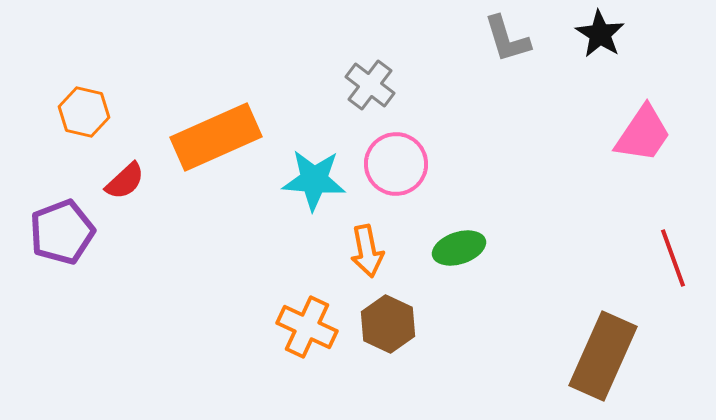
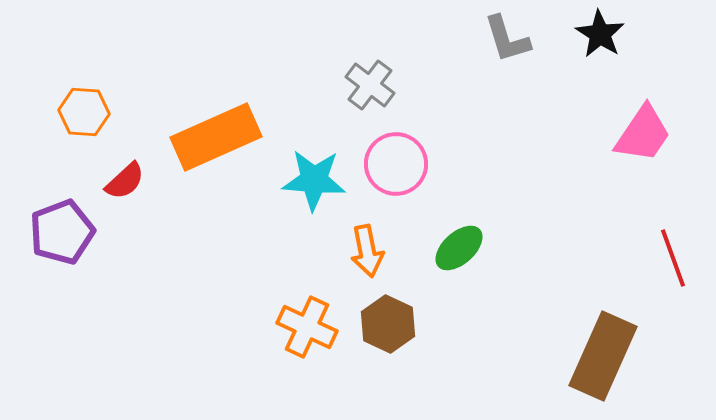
orange hexagon: rotated 9 degrees counterclockwise
green ellipse: rotated 24 degrees counterclockwise
